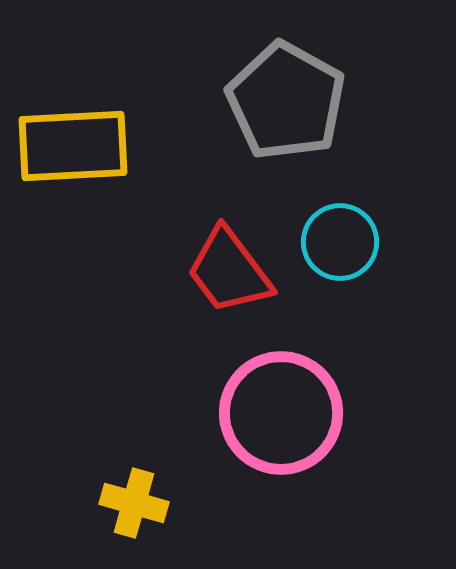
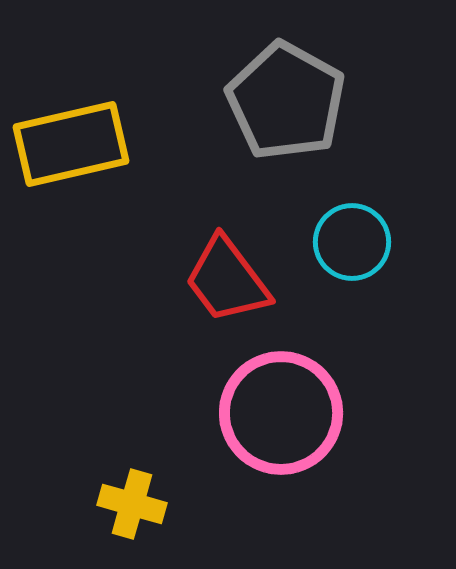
yellow rectangle: moved 2 px left, 2 px up; rotated 10 degrees counterclockwise
cyan circle: moved 12 px right
red trapezoid: moved 2 px left, 9 px down
yellow cross: moved 2 px left, 1 px down
